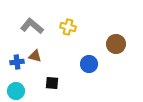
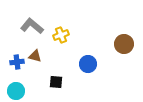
yellow cross: moved 7 px left, 8 px down; rotated 35 degrees counterclockwise
brown circle: moved 8 px right
blue circle: moved 1 px left
black square: moved 4 px right, 1 px up
